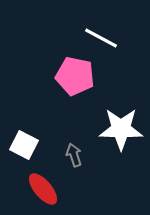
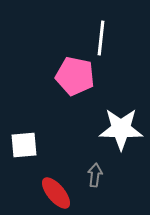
white line: rotated 68 degrees clockwise
white square: rotated 32 degrees counterclockwise
gray arrow: moved 21 px right, 20 px down; rotated 25 degrees clockwise
red ellipse: moved 13 px right, 4 px down
